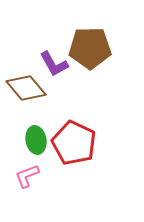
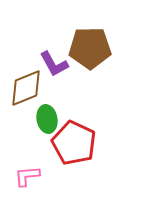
brown diamond: rotated 72 degrees counterclockwise
green ellipse: moved 11 px right, 21 px up
pink L-shape: rotated 16 degrees clockwise
